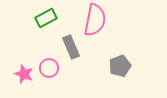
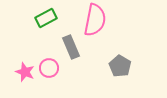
gray pentagon: rotated 20 degrees counterclockwise
pink star: moved 1 px right, 2 px up
